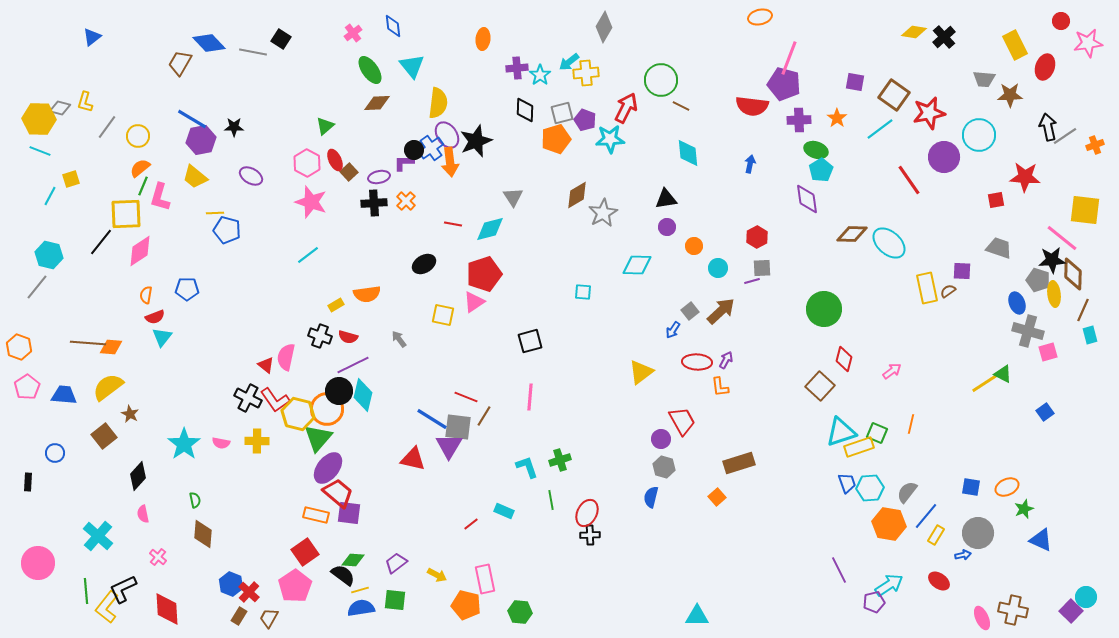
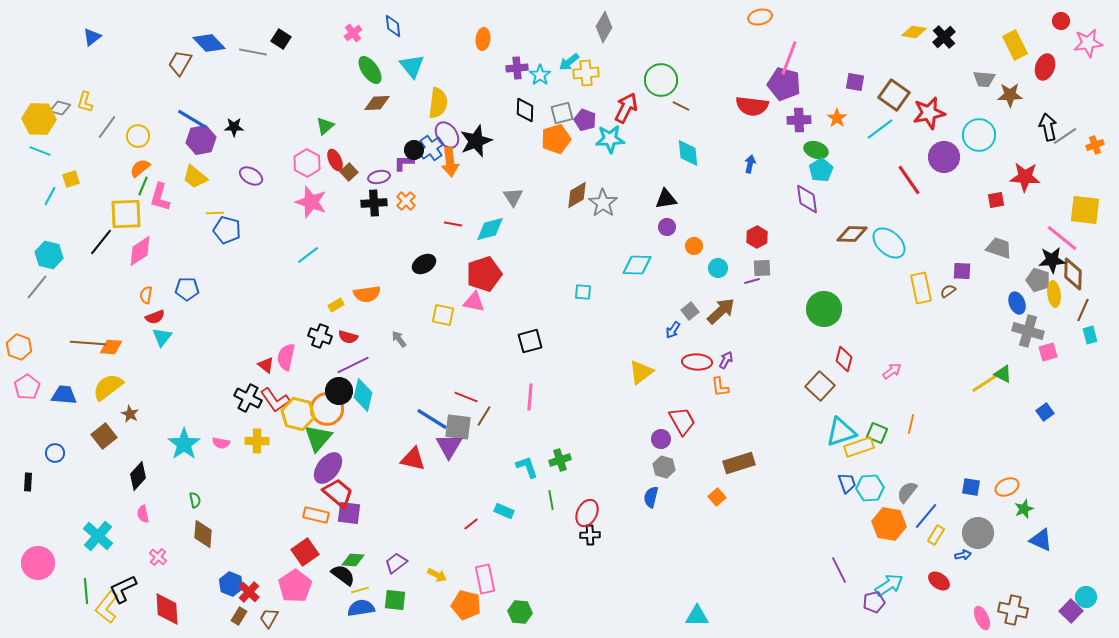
gray star at (603, 213): moved 10 px up; rotated 8 degrees counterclockwise
yellow rectangle at (927, 288): moved 6 px left
pink triangle at (474, 302): rotated 45 degrees clockwise
